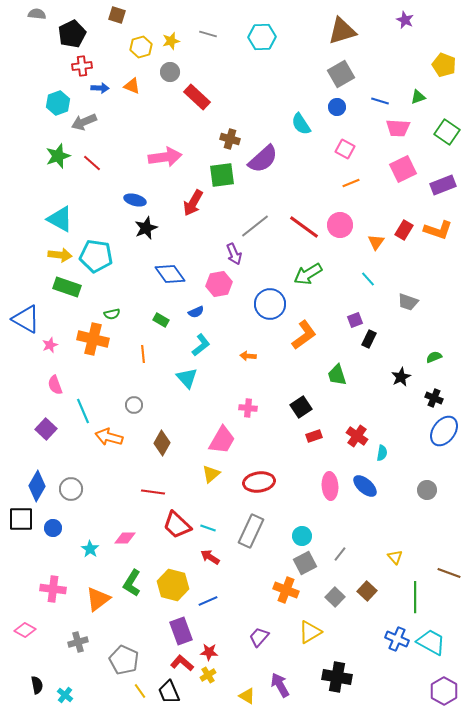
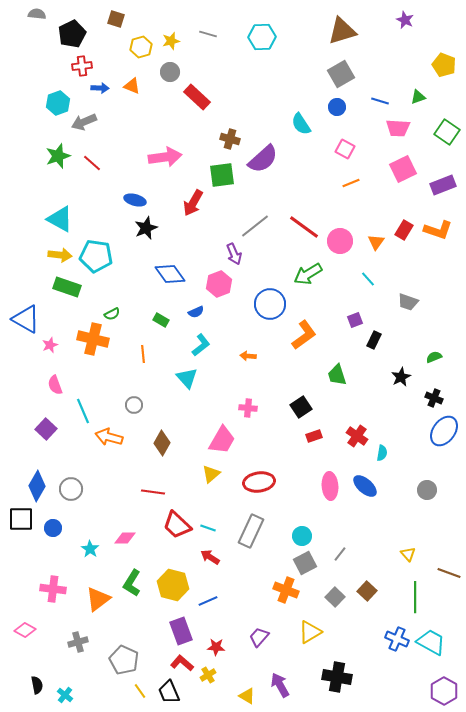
brown square at (117, 15): moved 1 px left, 4 px down
pink circle at (340, 225): moved 16 px down
pink hexagon at (219, 284): rotated 10 degrees counterclockwise
green semicircle at (112, 314): rotated 14 degrees counterclockwise
black rectangle at (369, 339): moved 5 px right, 1 px down
yellow triangle at (395, 557): moved 13 px right, 3 px up
red star at (209, 652): moved 7 px right, 5 px up
